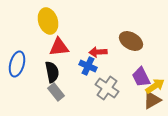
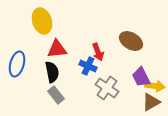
yellow ellipse: moved 6 px left
red triangle: moved 2 px left, 2 px down
red arrow: rotated 108 degrees counterclockwise
yellow arrow: rotated 42 degrees clockwise
gray rectangle: moved 3 px down
brown triangle: moved 1 px left, 2 px down
